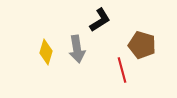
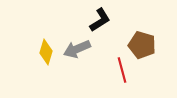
gray arrow: rotated 76 degrees clockwise
